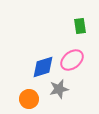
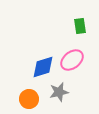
gray star: moved 3 px down
